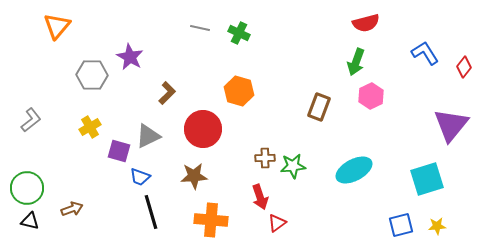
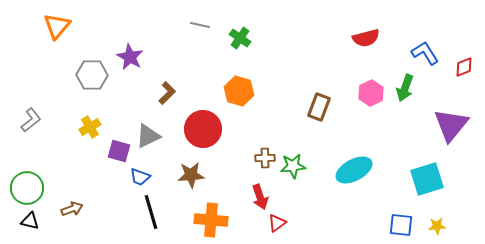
red semicircle: moved 15 px down
gray line: moved 3 px up
green cross: moved 1 px right, 5 px down; rotated 10 degrees clockwise
green arrow: moved 49 px right, 26 px down
red diamond: rotated 30 degrees clockwise
pink hexagon: moved 3 px up
brown star: moved 3 px left, 1 px up
blue square: rotated 20 degrees clockwise
